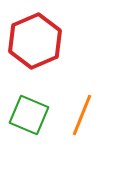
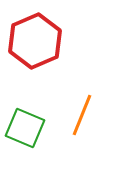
green square: moved 4 px left, 13 px down
